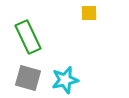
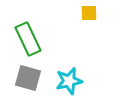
green rectangle: moved 2 px down
cyan star: moved 4 px right, 1 px down
